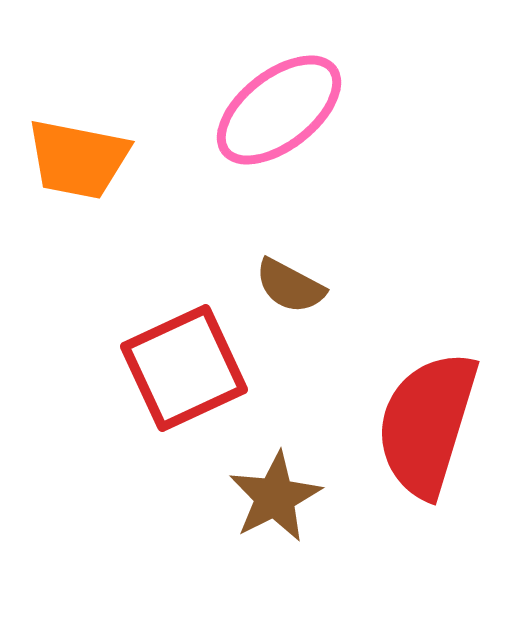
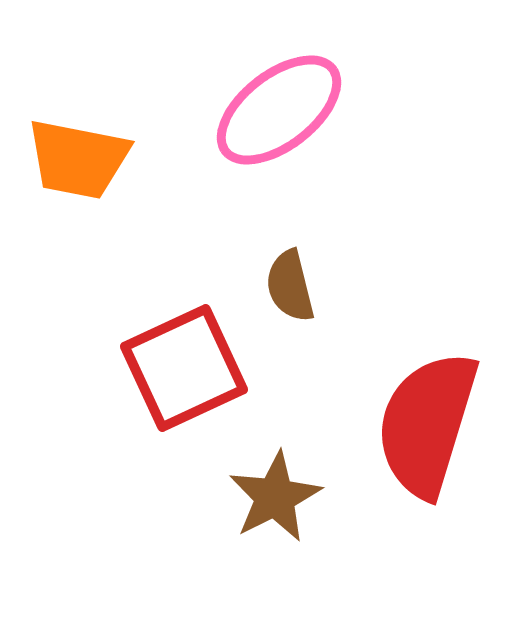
brown semicircle: rotated 48 degrees clockwise
